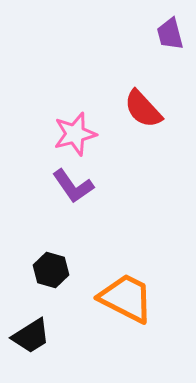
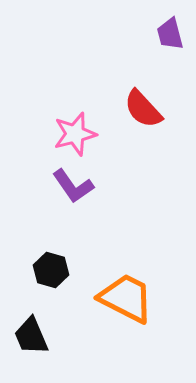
black trapezoid: rotated 99 degrees clockwise
